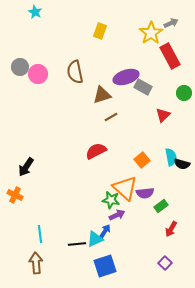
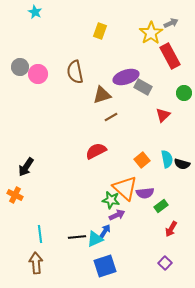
cyan semicircle: moved 4 px left, 2 px down
black line: moved 7 px up
